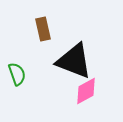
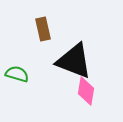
green semicircle: rotated 55 degrees counterclockwise
pink diamond: rotated 52 degrees counterclockwise
